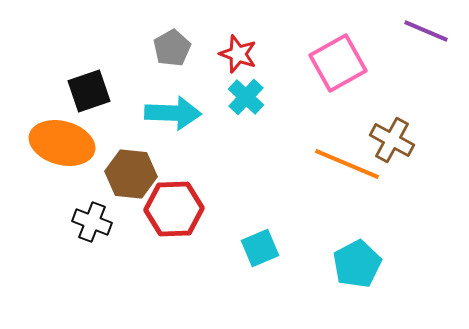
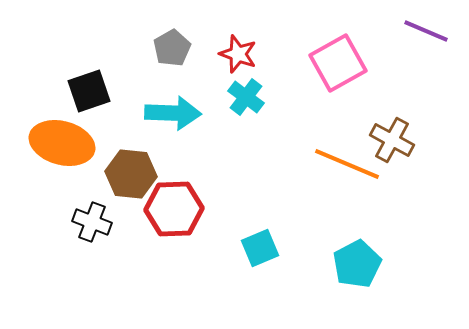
cyan cross: rotated 6 degrees counterclockwise
